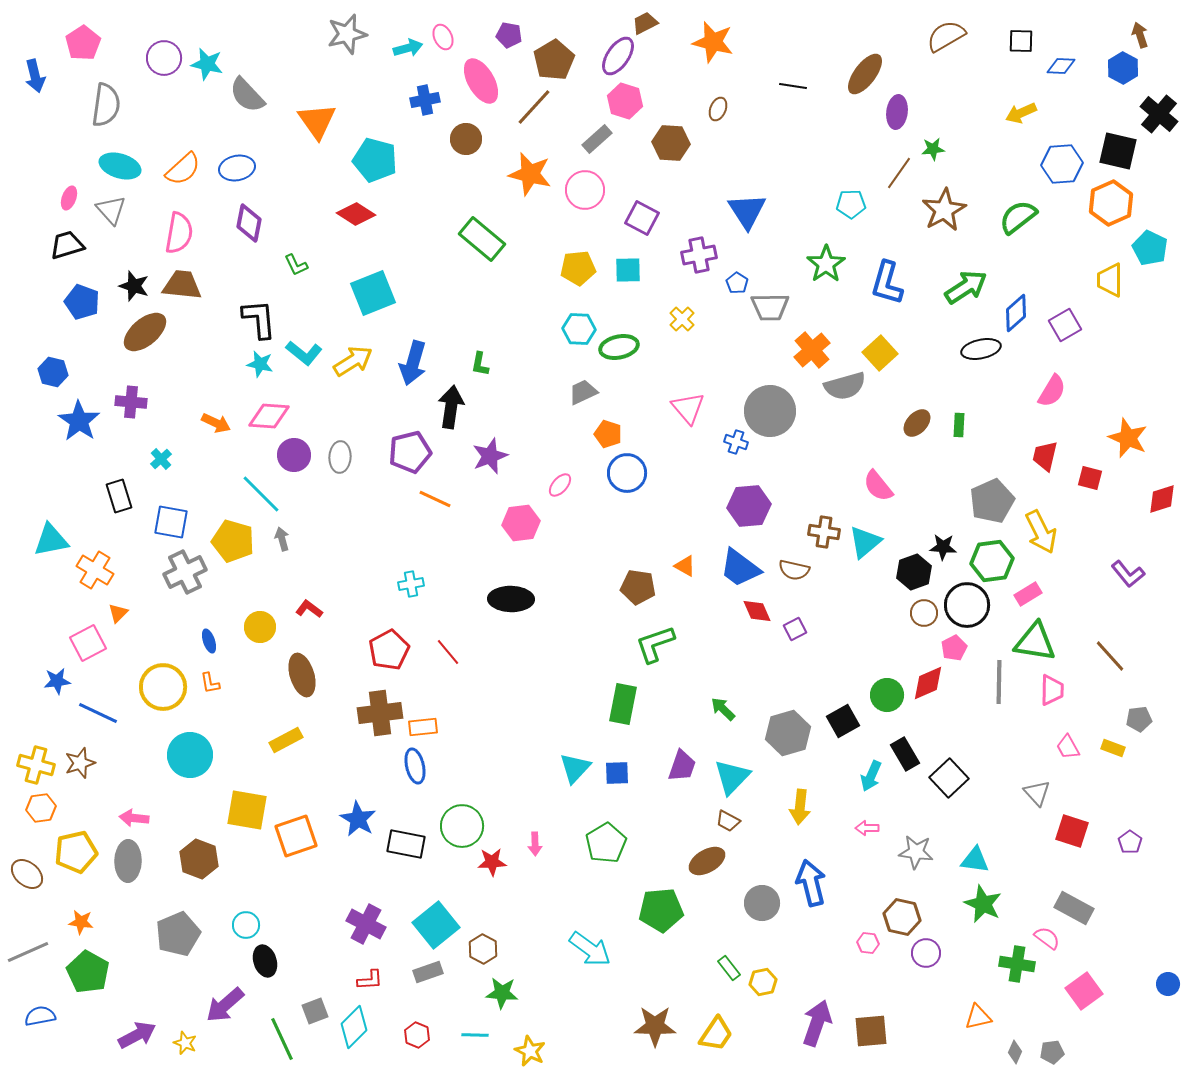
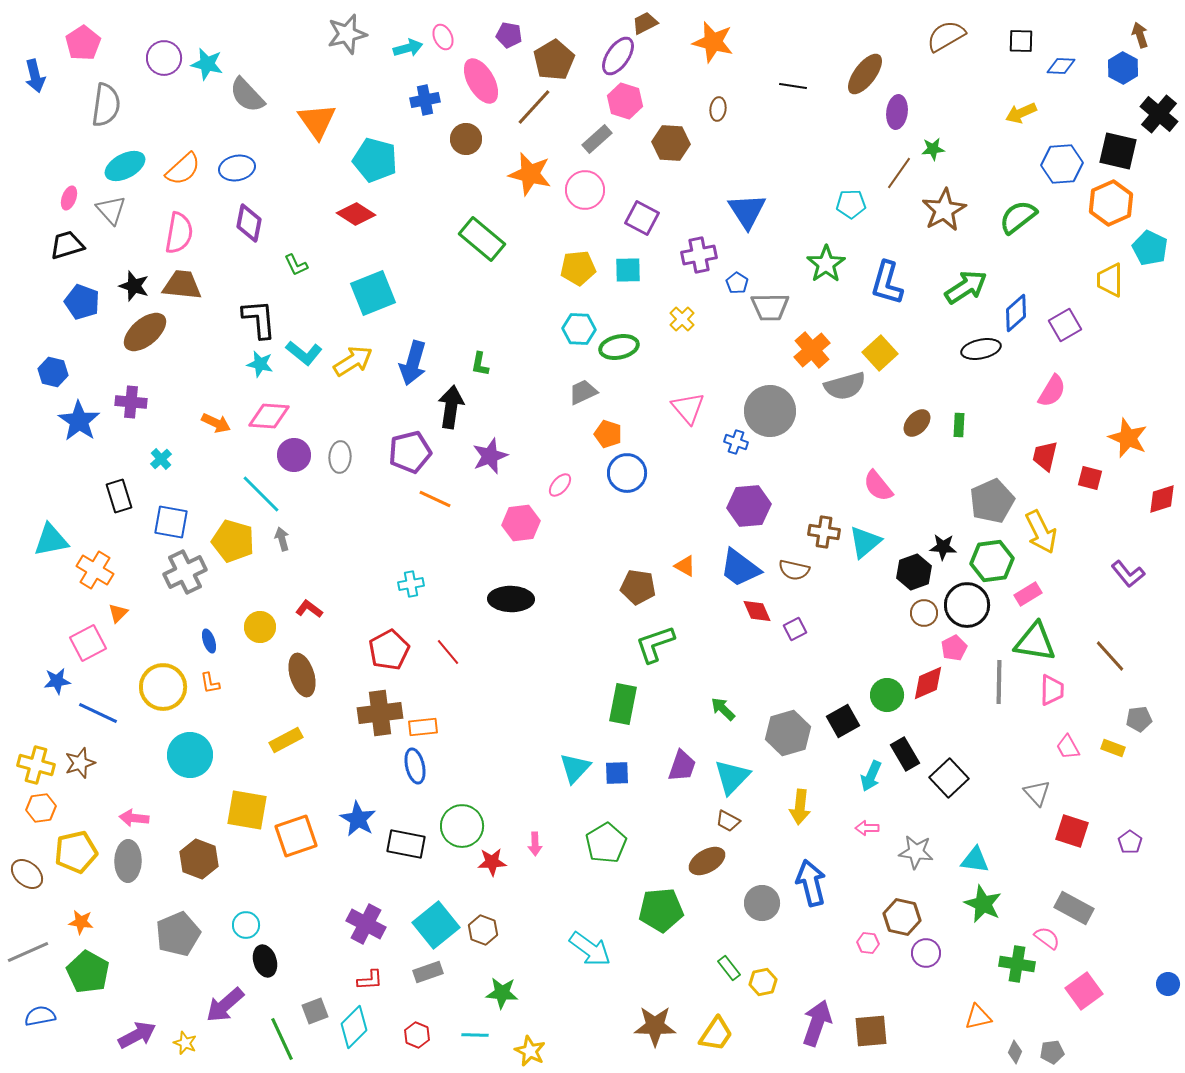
brown ellipse at (718, 109): rotated 15 degrees counterclockwise
cyan ellipse at (120, 166): moved 5 px right; rotated 45 degrees counterclockwise
brown hexagon at (483, 949): moved 19 px up; rotated 8 degrees counterclockwise
